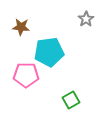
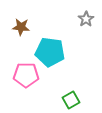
cyan pentagon: moved 1 px right; rotated 16 degrees clockwise
